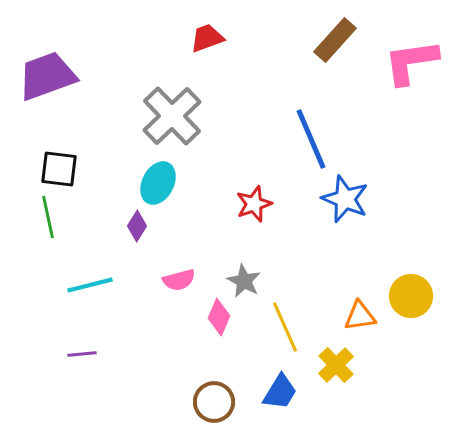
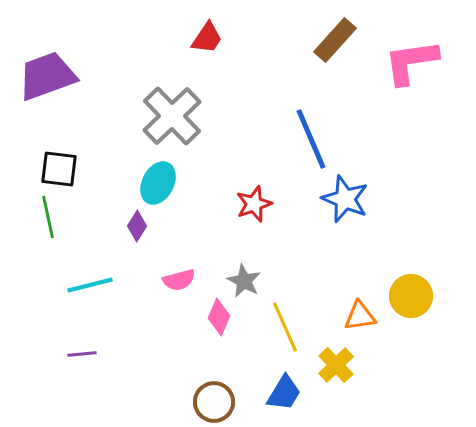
red trapezoid: rotated 144 degrees clockwise
blue trapezoid: moved 4 px right, 1 px down
